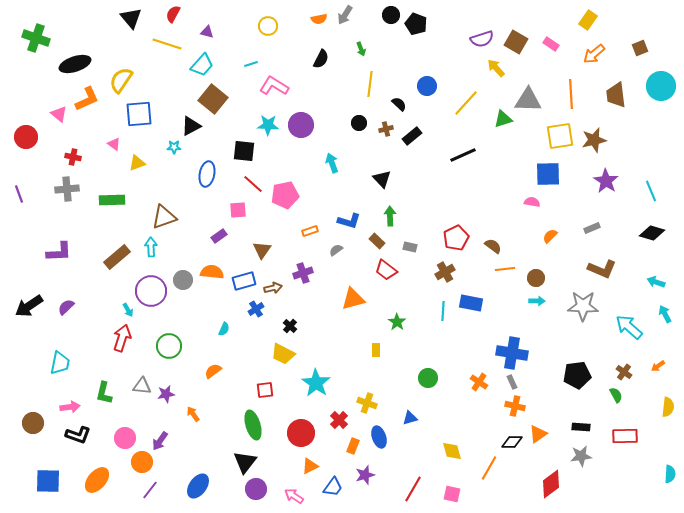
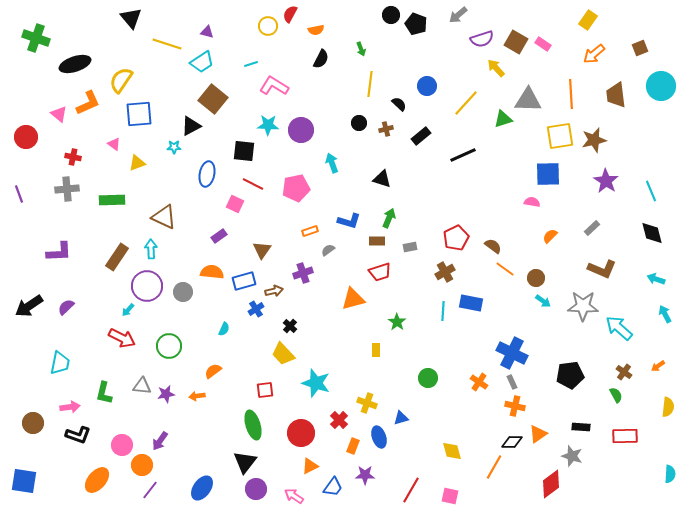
red semicircle at (173, 14): moved 117 px right
gray arrow at (345, 15): moved 113 px right; rotated 18 degrees clockwise
orange semicircle at (319, 19): moved 3 px left, 11 px down
pink rectangle at (551, 44): moved 8 px left
cyan trapezoid at (202, 65): moved 3 px up; rotated 15 degrees clockwise
orange L-shape at (87, 99): moved 1 px right, 4 px down
purple circle at (301, 125): moved 5 px down
black rectangle at (412, 136): moved 9 px right
black triangle at (382, 179): rotated 30 degrees counterclockwise
red line at (253, 184): rotated 15 degrees counterclockwise
pink pentagon at (285, 195): moved 11 px right, 7 px up
pink square at (238, 210): moved 3 px left, 6 px up; rotated 30 degrees clockwise
green arrow at (390, 216): moved 1 px left, 2 px down; rotated 24 degrees clockwise
brown triangle at (164, 217): rotated 44 degrees clockwise
gray rectangle at (592, 228): rotated 21 degrees counterclockwise
black diamond at (652, 233): rotated 60 degrees clockwise
brown rectangle at (377, 241): rotated 42 degrees counterclockwise
cyan arrow at (151, 247): moved 2 px down
gray rectangle at (410, 247): rotated 24 degrees counterclockwise
gray semicircle at (336, 250): moved 8 px left
brown rectangle at (117, 257): rotated 16 degrees counterclockwise
orange line at (505, 269): rotated 42 degrees clockwise
red trapezoid at (386, 270): moved 6 px left, 2 px down; rotated 55 degrees counterclockwise
gray circle at (183, 280): moved 12 px down
cyan arrow at (656, 282): moved 3 px up
brown arrow at (273, 288): moved 1 px right, 3 px down
purple circle at (151, 291): moved 4 px left, 5 px up
cyan arrow at (537, 301): moved 6 px right; rotated 35 degrees clockwise
cyan arrow at (128, 310): rotated 72 degrees clockwise
cyan arrow at (629, 327): moved 10 px left, 1 px down
red arrow at (122, 338): rotated 100 degrees clockwise
blue cross at (512, 353): rotated 16 degrees clockwise
yellow trapezoid at (283, 354): rotated 20 degrees clockwise
black pentagon at (577, 375): moved 7 px left
cyan star at (316, 383): rotated 16 degrees counterclockwise
orange arrow at (193, 414): moved 4 px right, 18 px up; rotated 63 degrees counterclockwise
blue triangle at (410, 418): moved 9 px left
pink circle at (125, 438): moved 3 px left, 7 px down
gray star at (581, 456): moved 9 px left; rotated 25 degrees clockwise
orange circle at (142, 462): moved 3 px down
orange line at (489, 468): moved 5 px right, 1 px up
purple star at (365, 475): rotated 18 degrees clockwise
blue square at (48, 481): moved 24 px left; rotated 8 degrees clockwise
blue ellipse at (198, 486): moved 4 px right, 2 px down
red line at (413, 489): moved 2 px left, 1 px down
pink square at (452, 494): moved 2 px left, 2 px down
